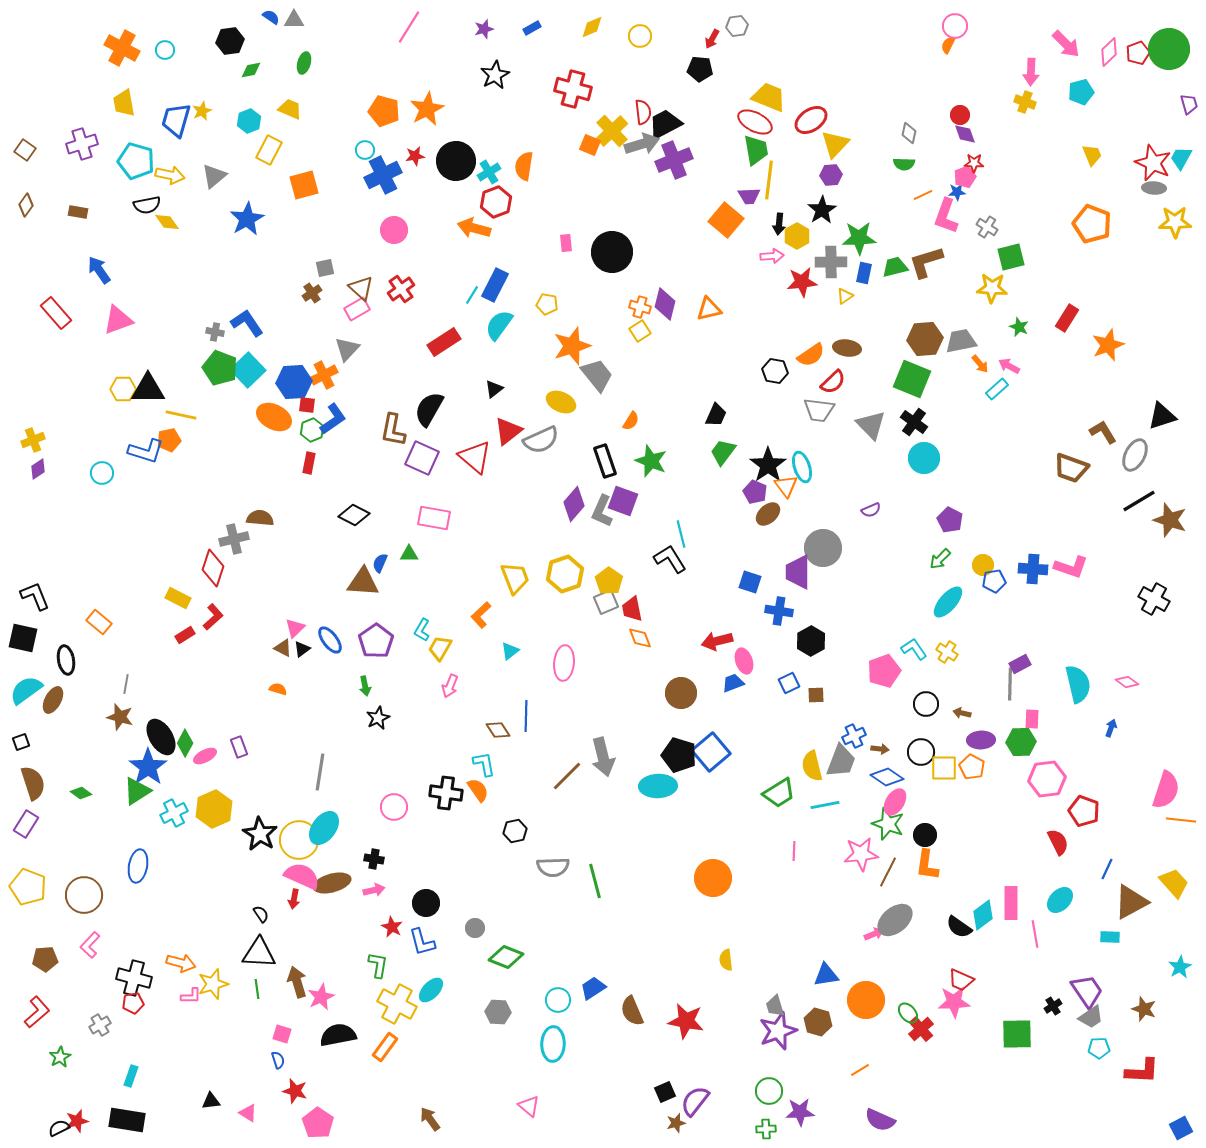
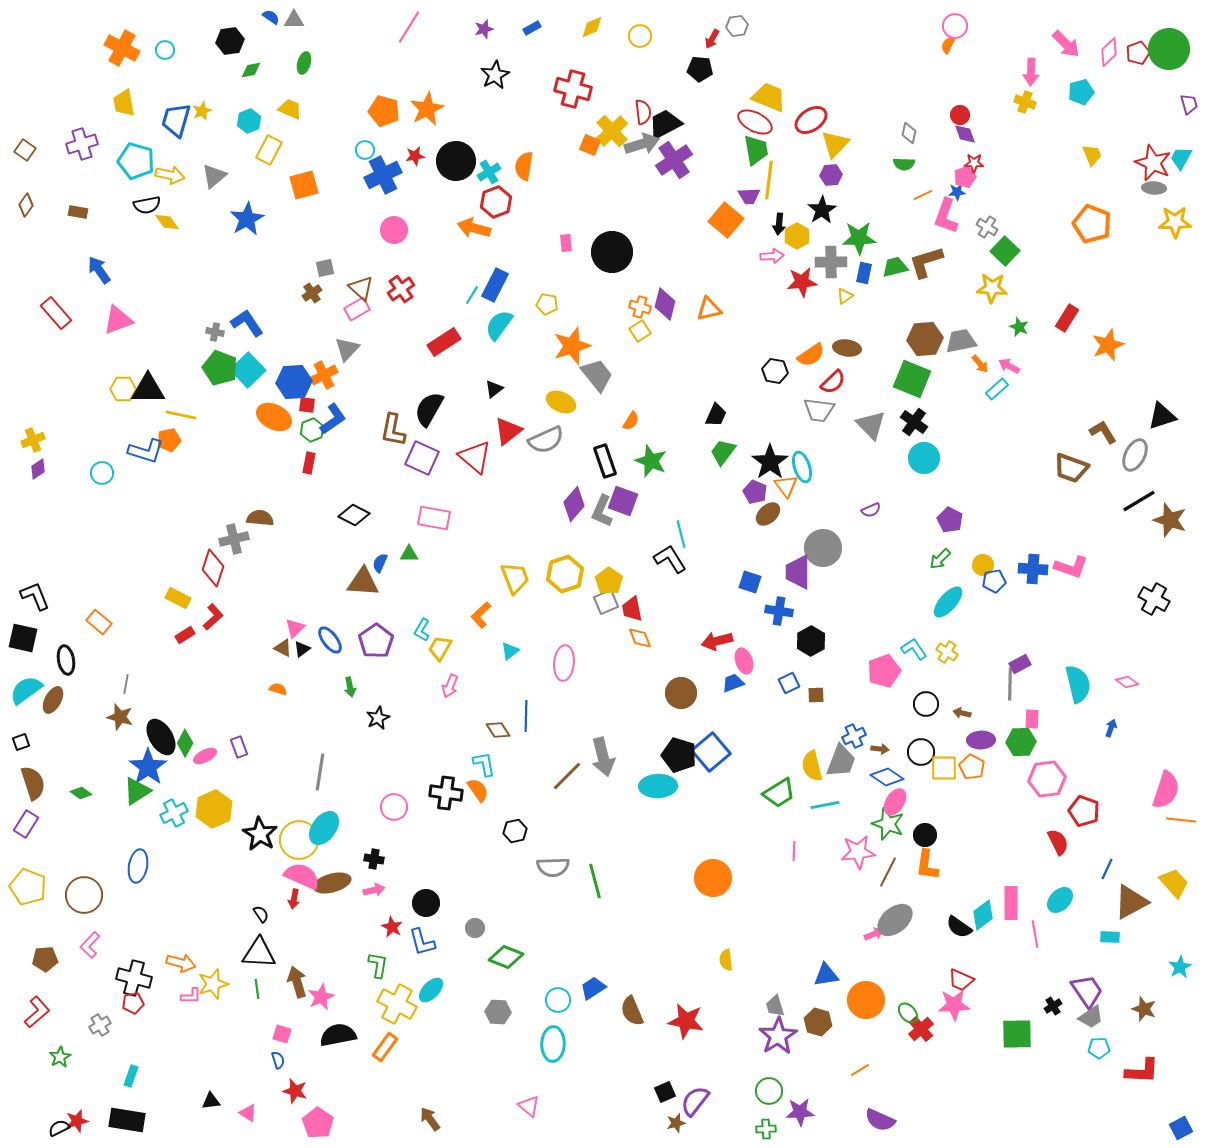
purple cross at (674, 160): rotated 12 degrees counterclockwise
green square at (1011, 257): moved 6 px left, 6 px up; rotated 32 degrees counterclockwise
gray semicircle at (541, 440): moved 5 px right
black star at (768, 465): moved 2 px right, 3 px up
green arrow at (365, 686): moved 15 px left, 1 px down
pink star at (861, 854): moved 3 px left, 2 px up
pink star at (954, 1002): moved 3 px down
purple star at (778, 1031): moved 5 px down; rotated 12 degrees counterclockwise
